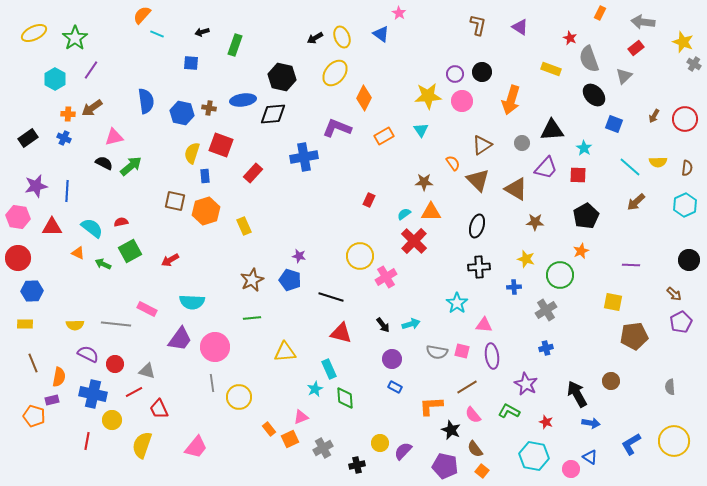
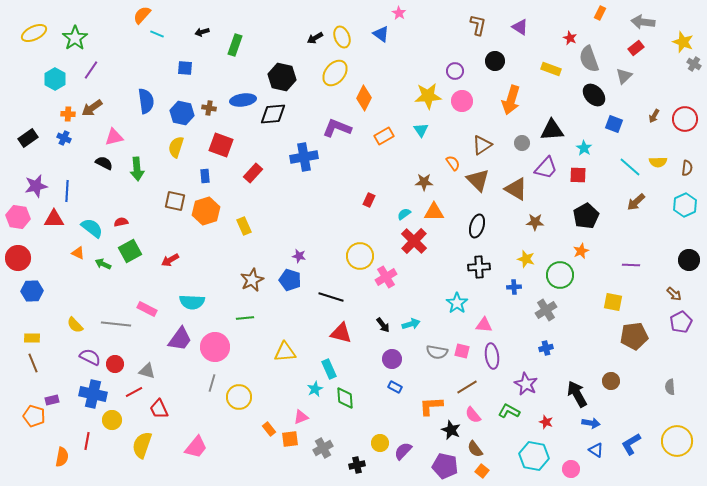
blue square at (191, 63): moved 6 px left, 5 px down
black circle at (482, 72): moved 13 px right, 11 px up
purple circle at (455, 74): moved 3 px up
yellow semicircle at (192, 153): moved 16 px left, 6 px up
green arrow at (131, 166): moved 6 px right, 3 px down; rotated 125 degrees clockwise
orange triangle at (431, 212): moved 3 px right
red triangle at (52, 227): moved 2 px right, 8 px up
green line at (252, 318): moved 7 px left
yellow rectangle at (25, 324): moved 7 px right, 14 px down
yellow semicircle at (75, 325): rotated 48 degrees clockwise
purple semicircle at (88, 354): moved 2 px right, 3 px down
orange semicircle at (59, 377): moved 3 px right, 80 px down
gray line at (212, 383): rotated 24 degrees clockwise
orange square at (290, 439): rotated 18 degrees clockwise
yellow circle at (674, 441): moved 3 px right
blue triangle at (590, 457): moved 6 px right, 7 px up
